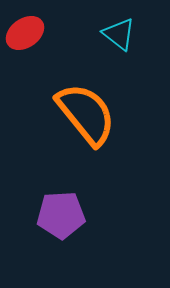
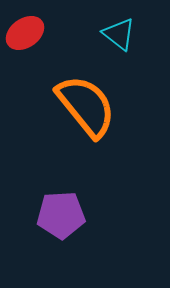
orange semicircle: moved 8 px up
